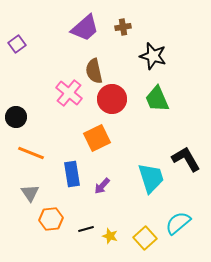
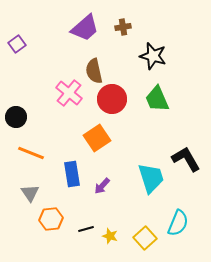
orange square: rotated 8 degrees counterclockwise
cyan semicircle: rotated 152 degrees clockwise
